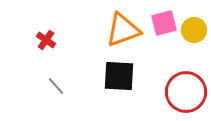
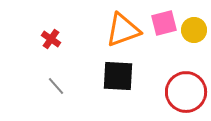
red cross: moved 5 px right, 1 px up
black square: moved 1 px left
